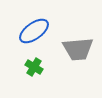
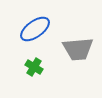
blue ellipse: moved 1 px right, 2 px up
